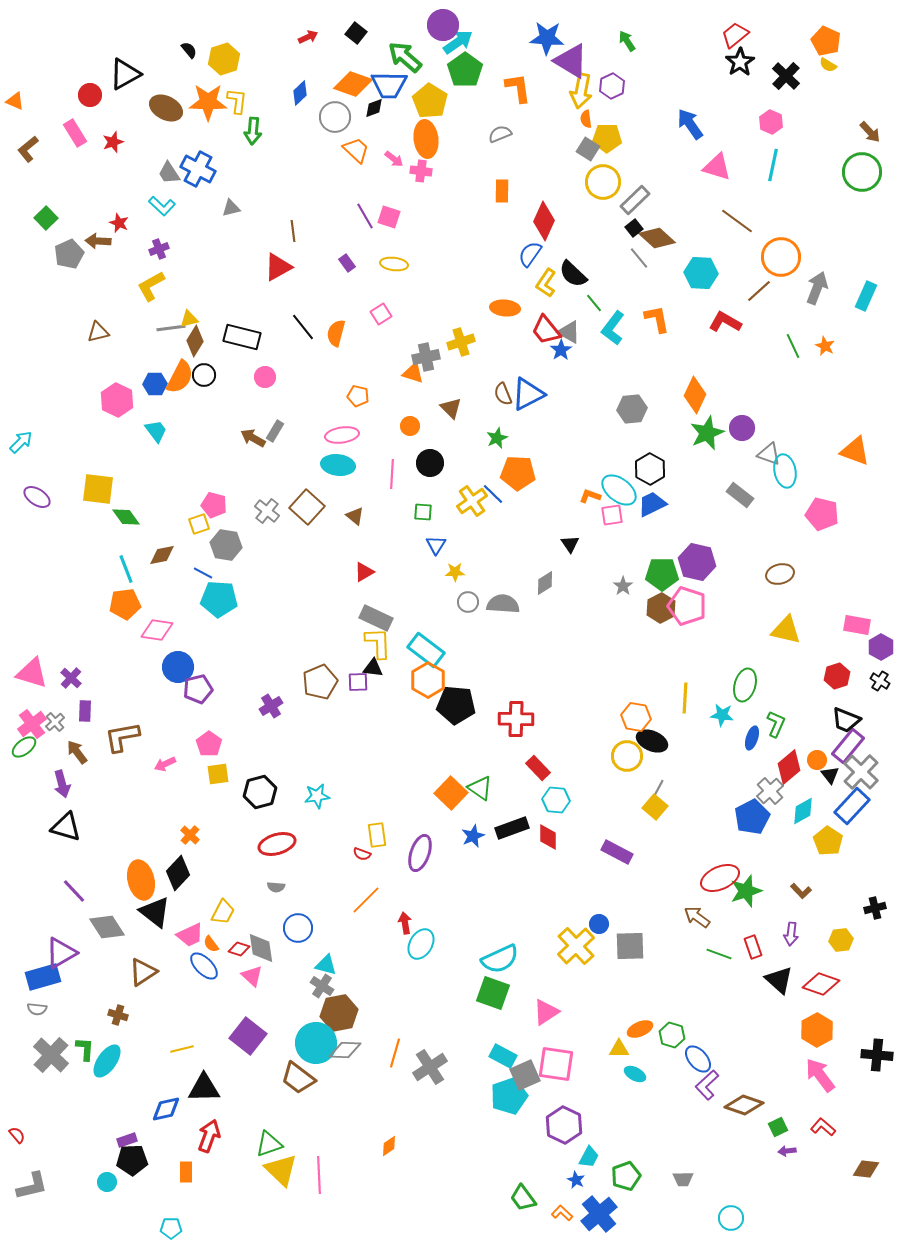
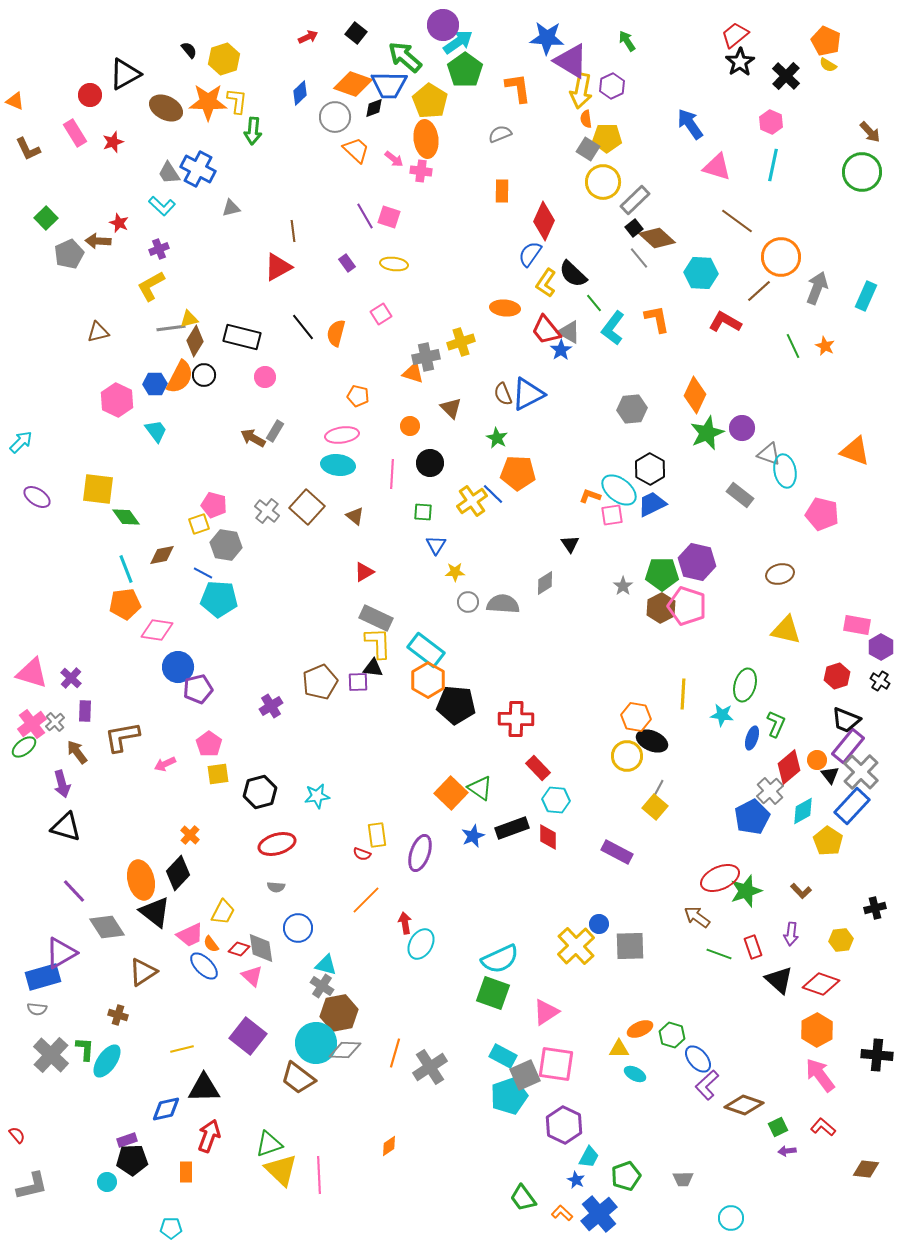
brown L-shape at (28, 149): rotated 76 degrees counterclockwise
green star at (497, 438): rotated 20 degrees counterclockwise
yellow line at (685, 698): moved 2 px left, 4 px up
